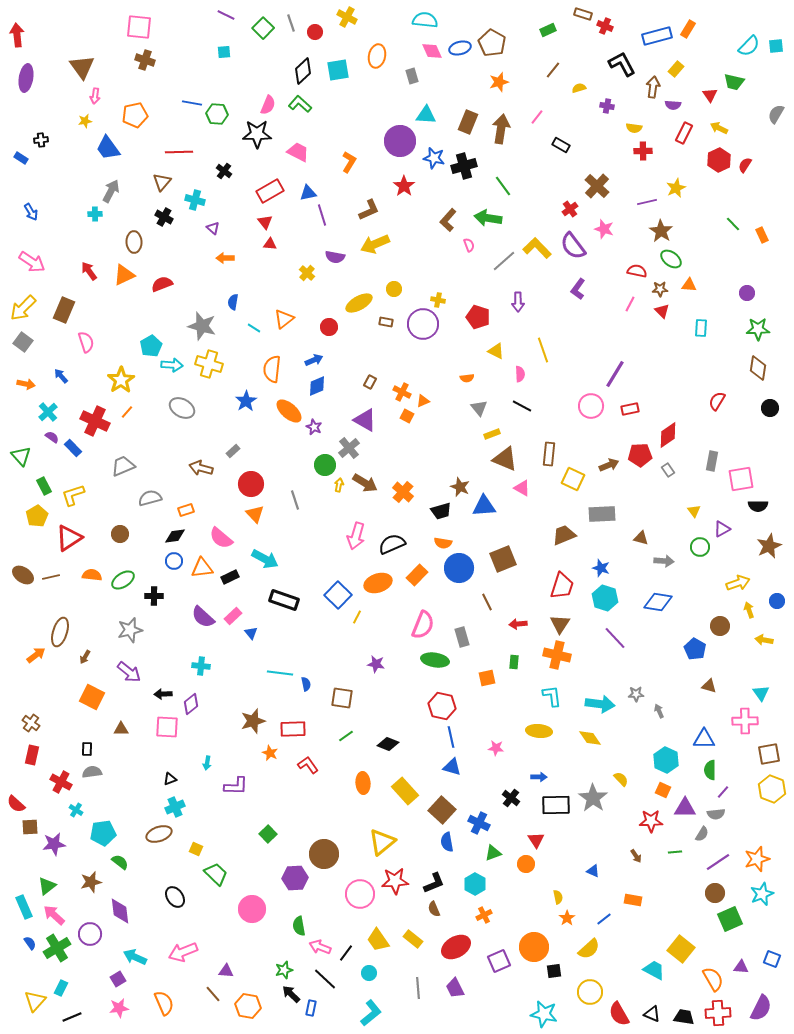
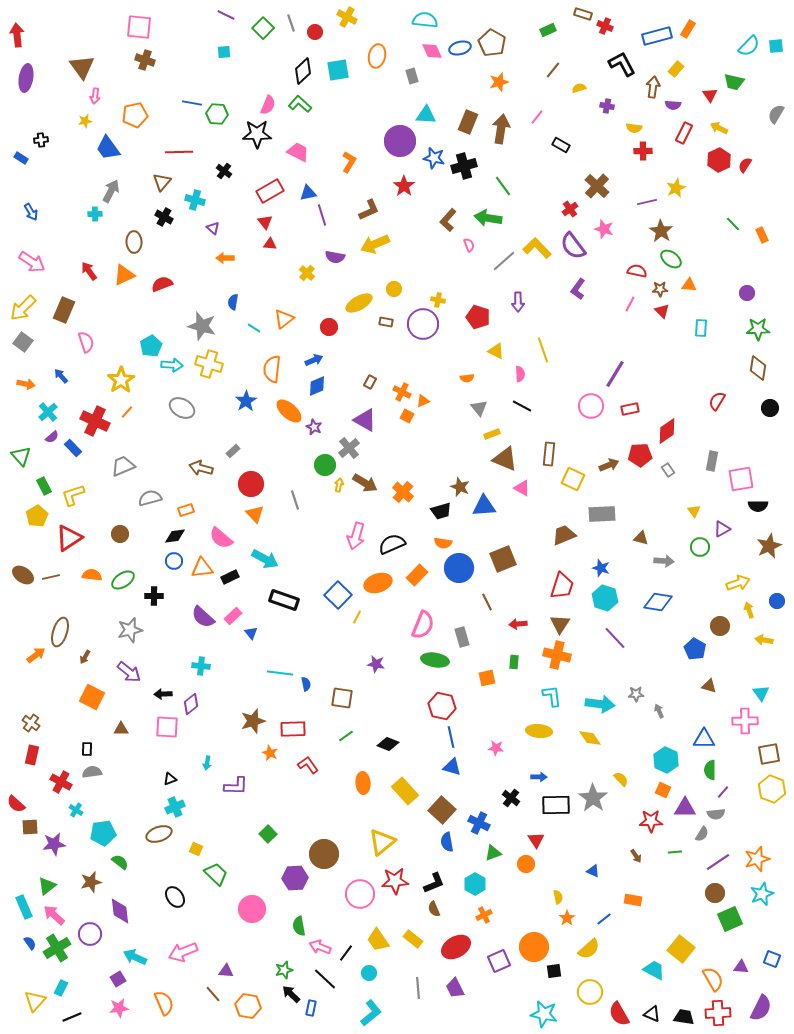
red diamond at (668, 435): moved 1 px left, 4 px up
purple semicircle at (52, 437): rotated 104 degrees clockwise
